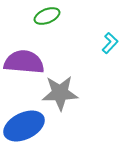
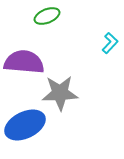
blue ellipse: moved 1 px right, 1 px up
